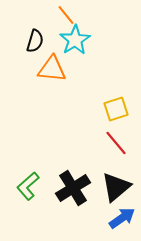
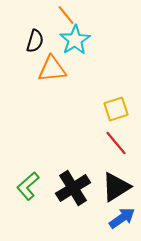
orange triangle: rotated 12 degrees counterclockwise
black triangle: rotated 8 degrees clockwise
